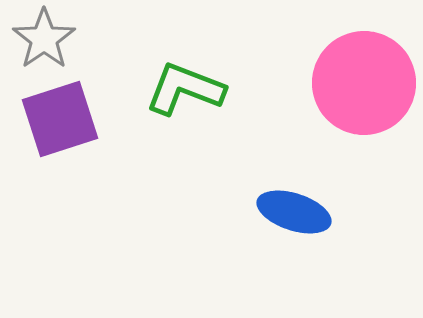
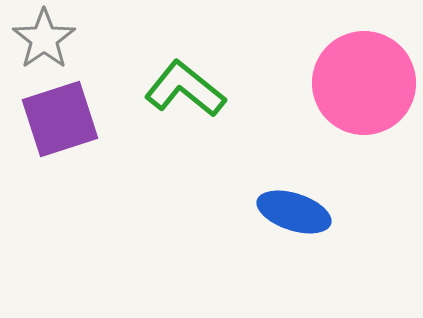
green L-shape: rotated 18 degrees clockwise
